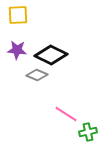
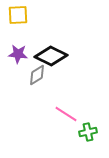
purple star: moved 1 px right, 4 px down
black diamond: moved 1 px down
gray diamond: rotated 55 degrees counterclockwise
